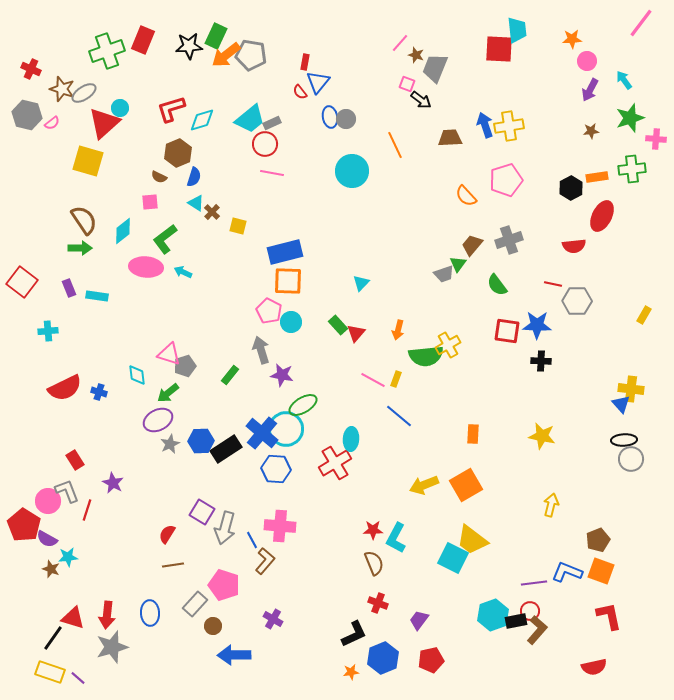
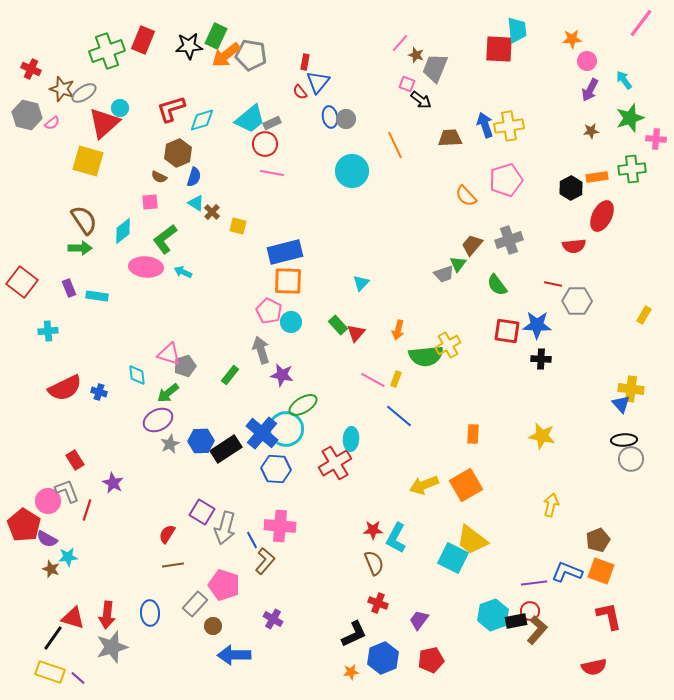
black cross at (541, 361): moved 2 px up
